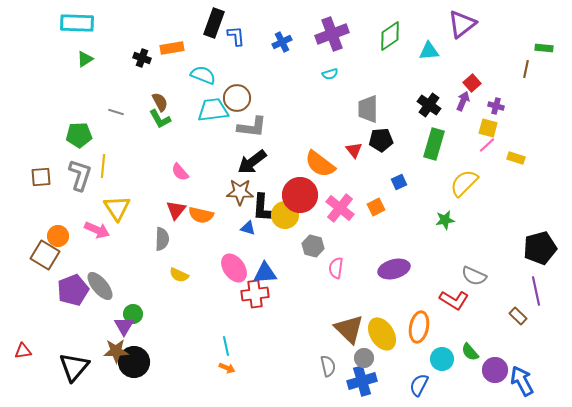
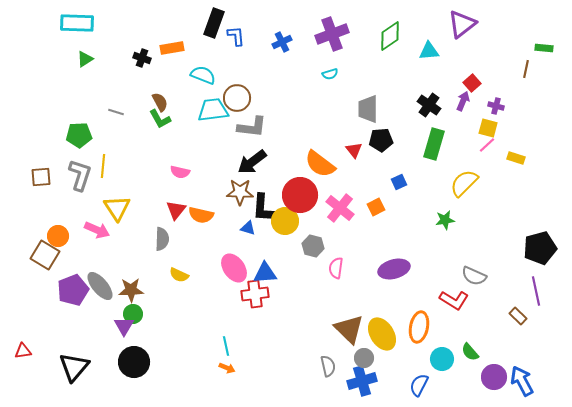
pink semicircle at (180, 172): rotated 36 degrees counterclockwise
yellow circle at (285, 215): moved 6 px down
brown star at (116, 351): moved 15 px right, 61 px up
purple circle at (495, 370): moved 1 px left, 7 px down
